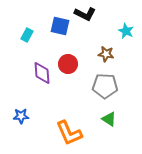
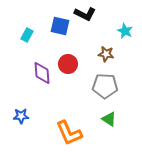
cyan star: moved 1 px left
